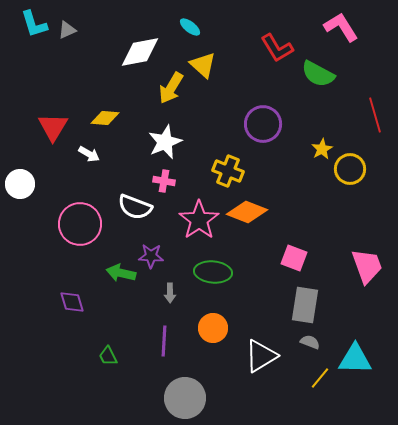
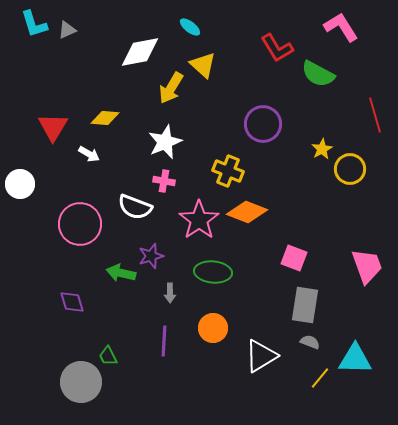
purple star: rotated 20 degrees counterclockwise
gray circle: moved 104 px left, 16 px up
